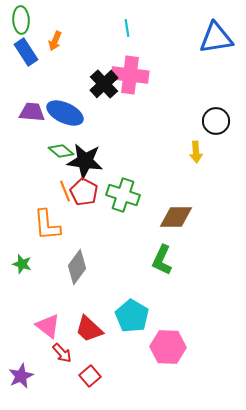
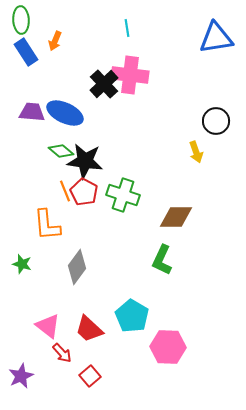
yellow arrow: rotated 15 degrees counterclockwise
